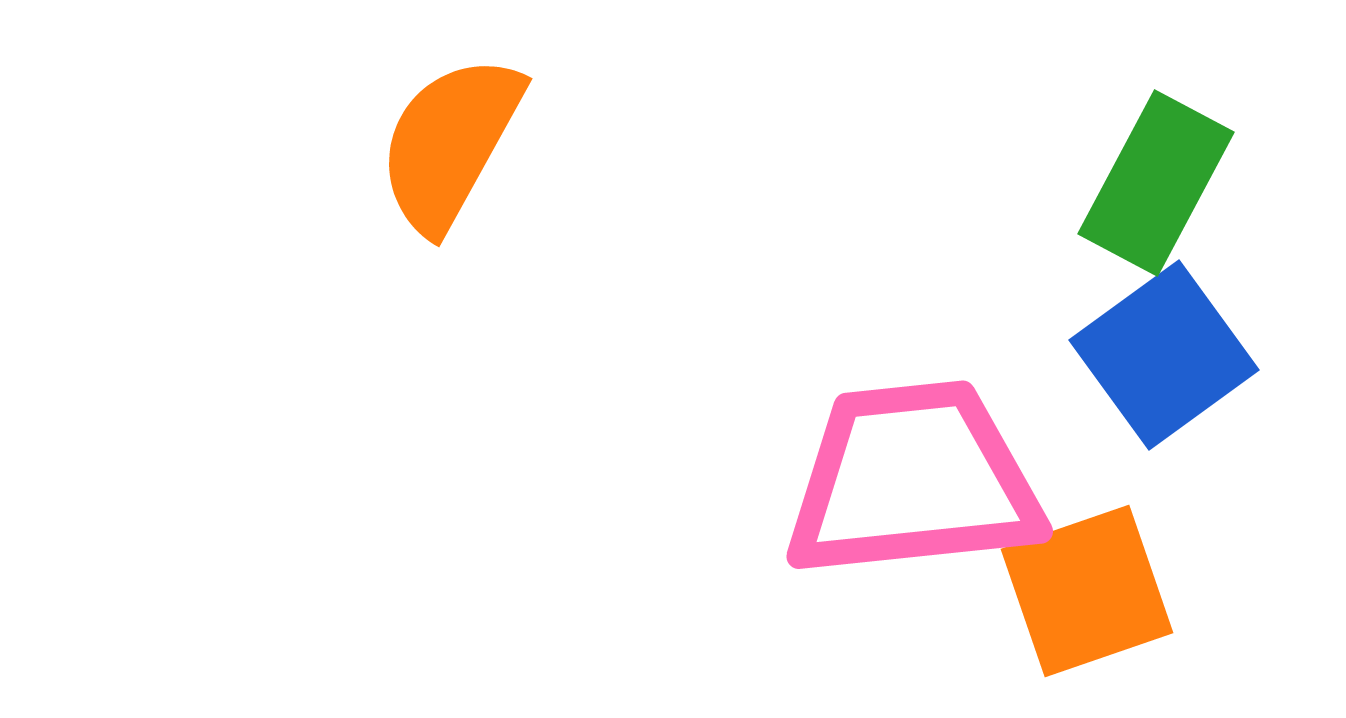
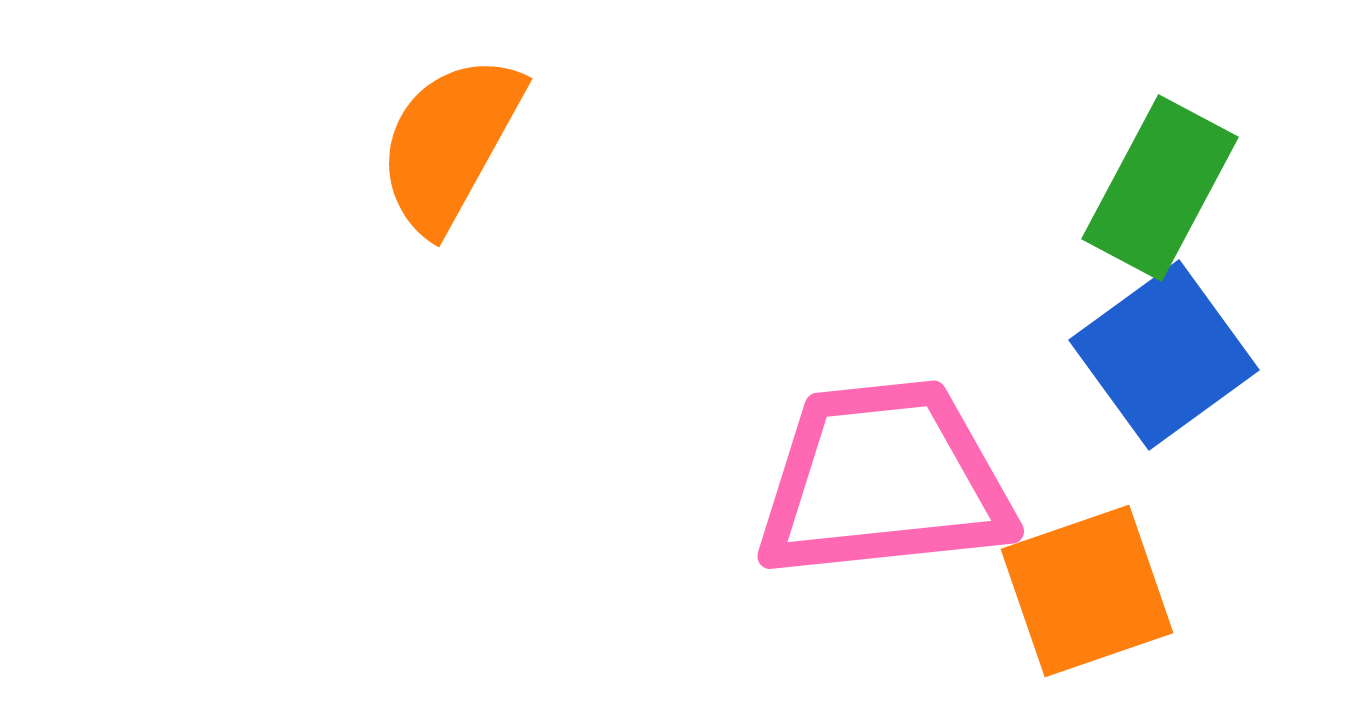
green rectangle: moved 4 px right, 5 px down
pink trapezoid: moved 29 px left
